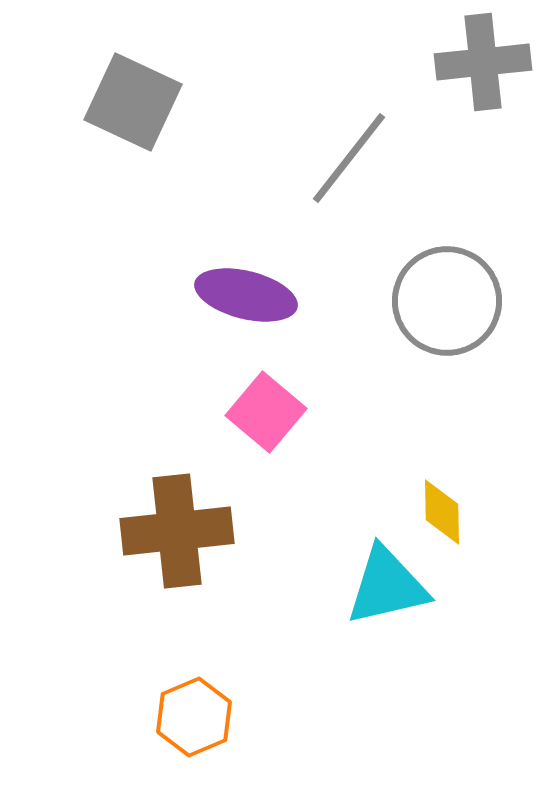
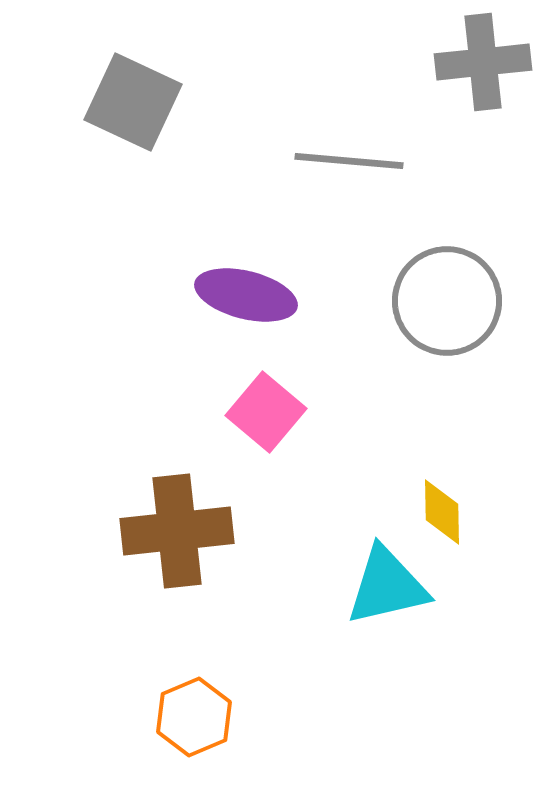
gray line: moved 3 px down; rotated 57 degrees clockwise
